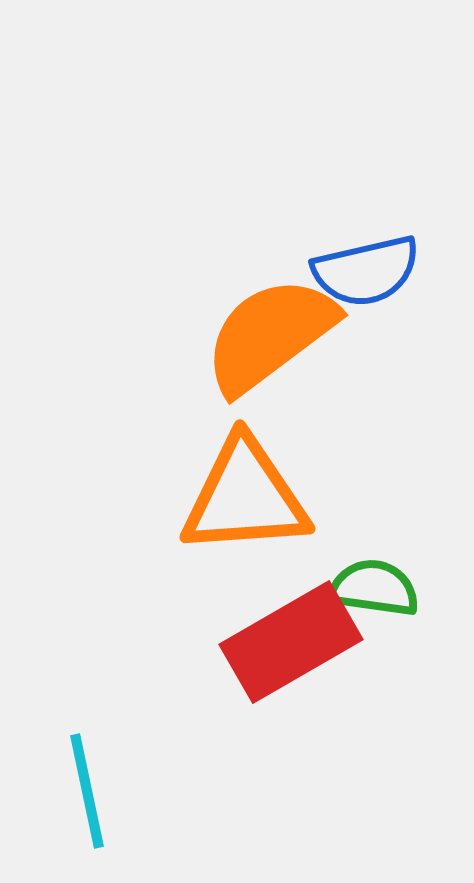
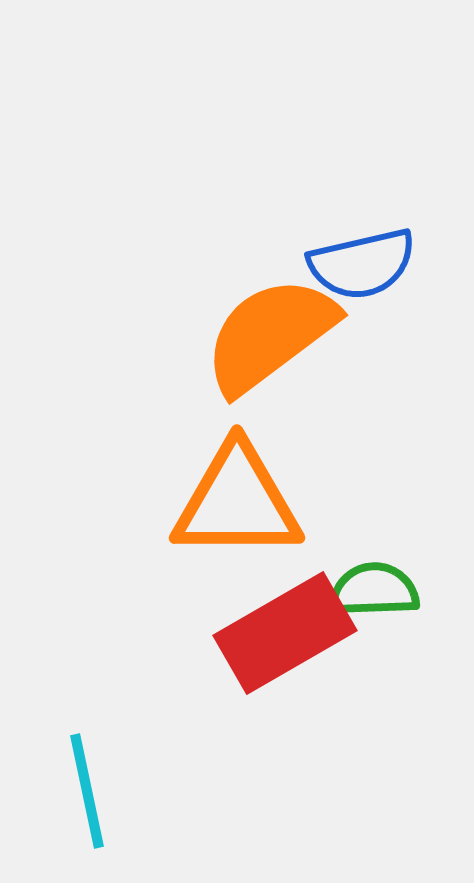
blue semicircle: moved 4 px left, 7 px up
orange triangle: moved 8 px left, 5 px down; rotated 4 degrees clockwise
green semicircle: moved 2 px down; rotated 10 degrees counterclockwise
red rectangle: moved 6 px left, 9 px up
